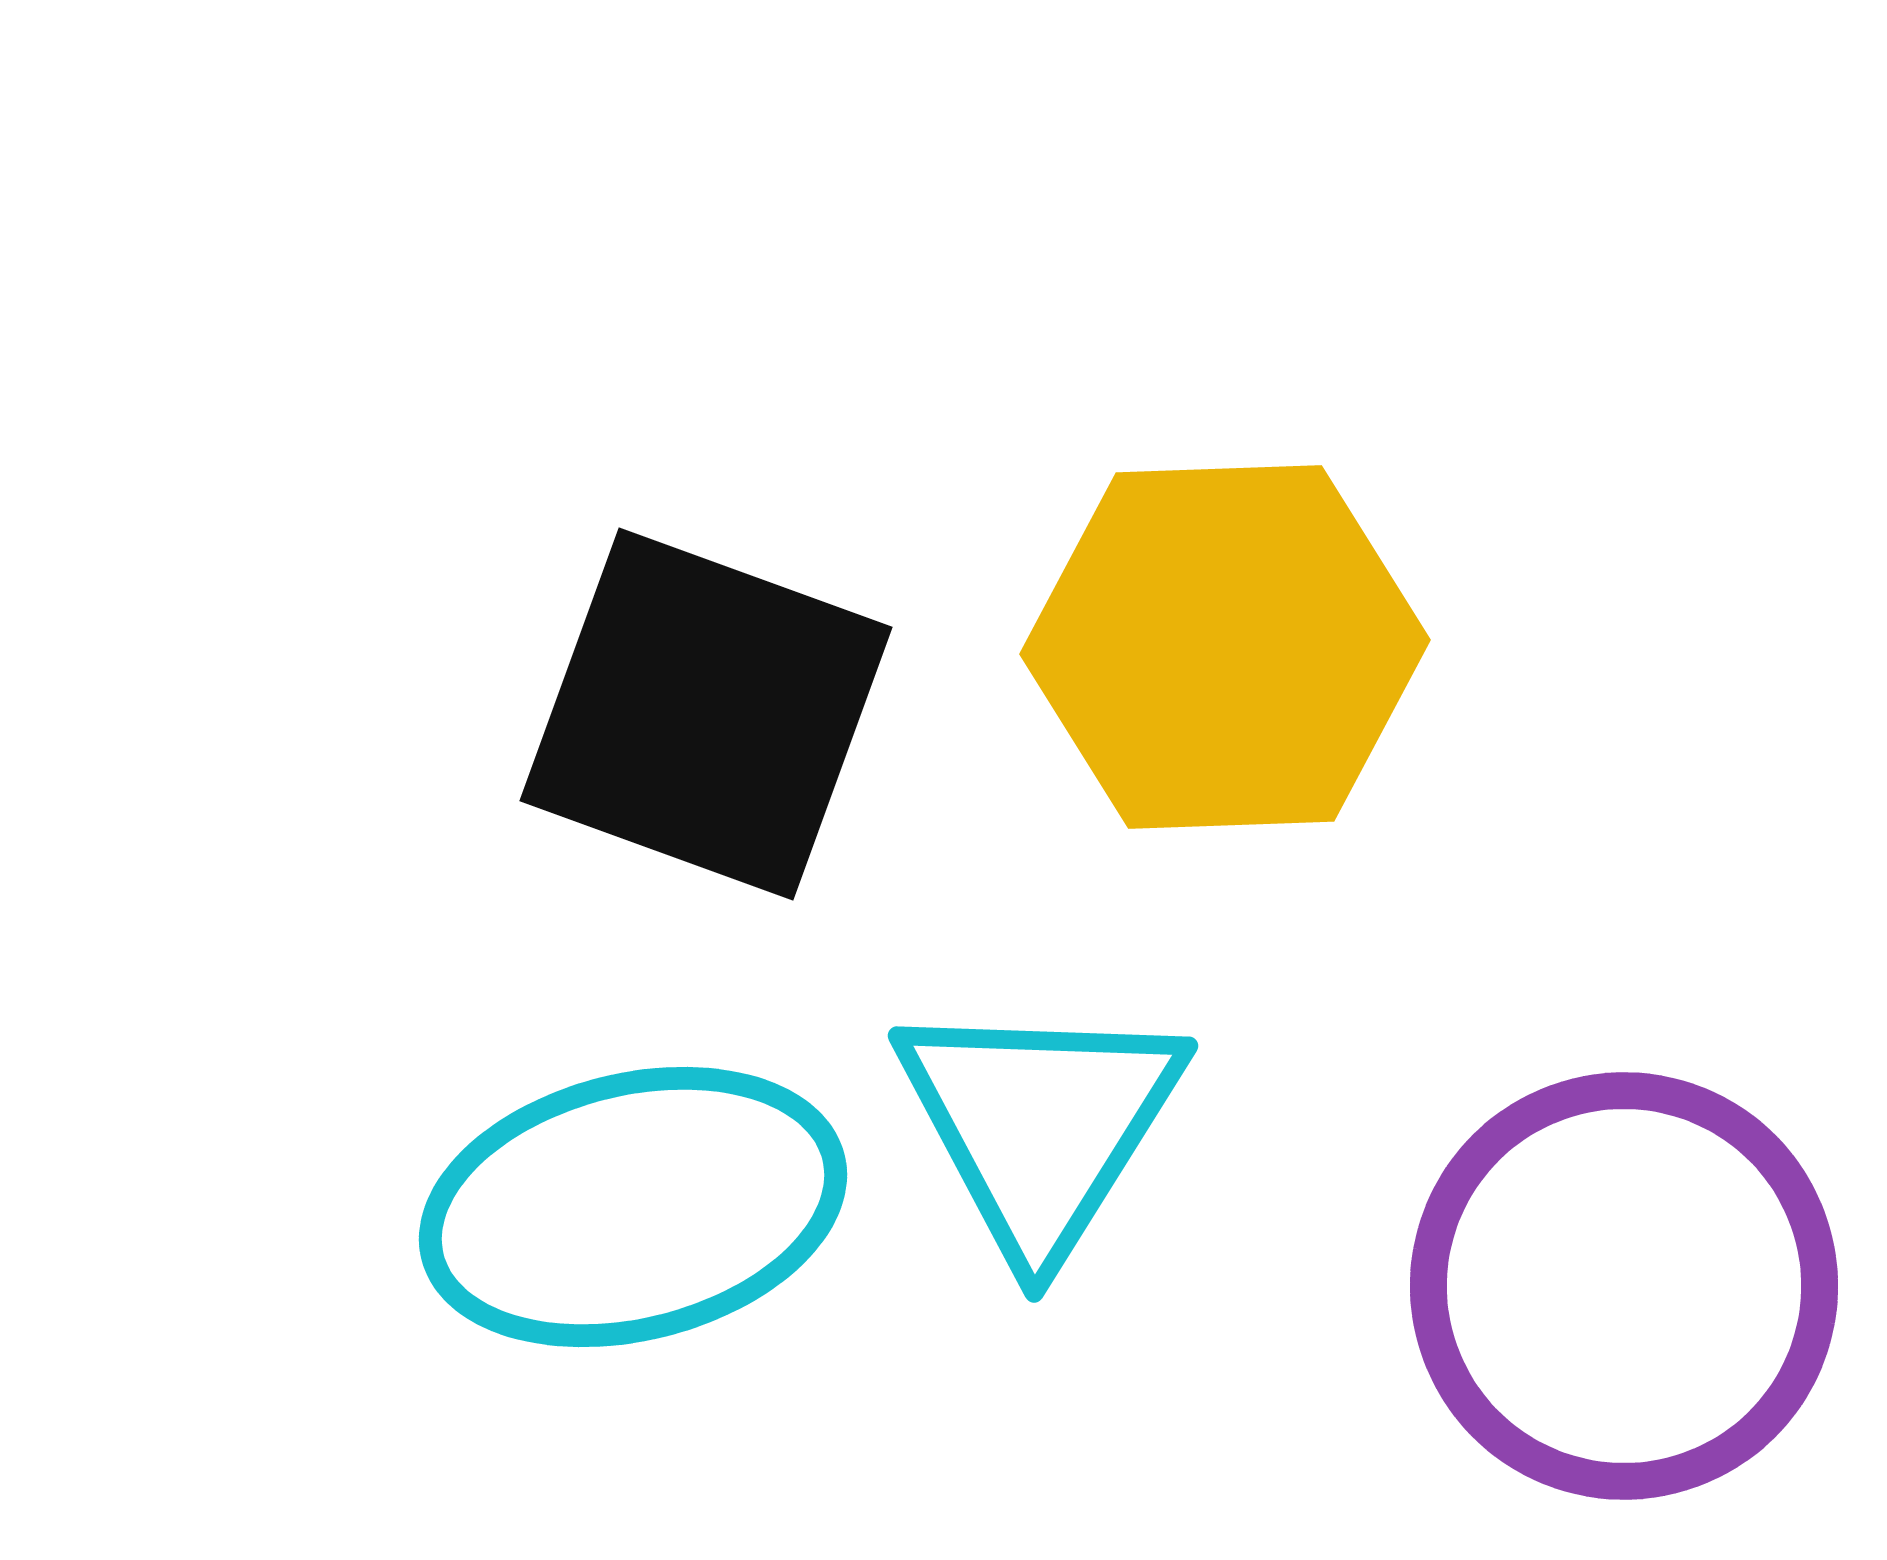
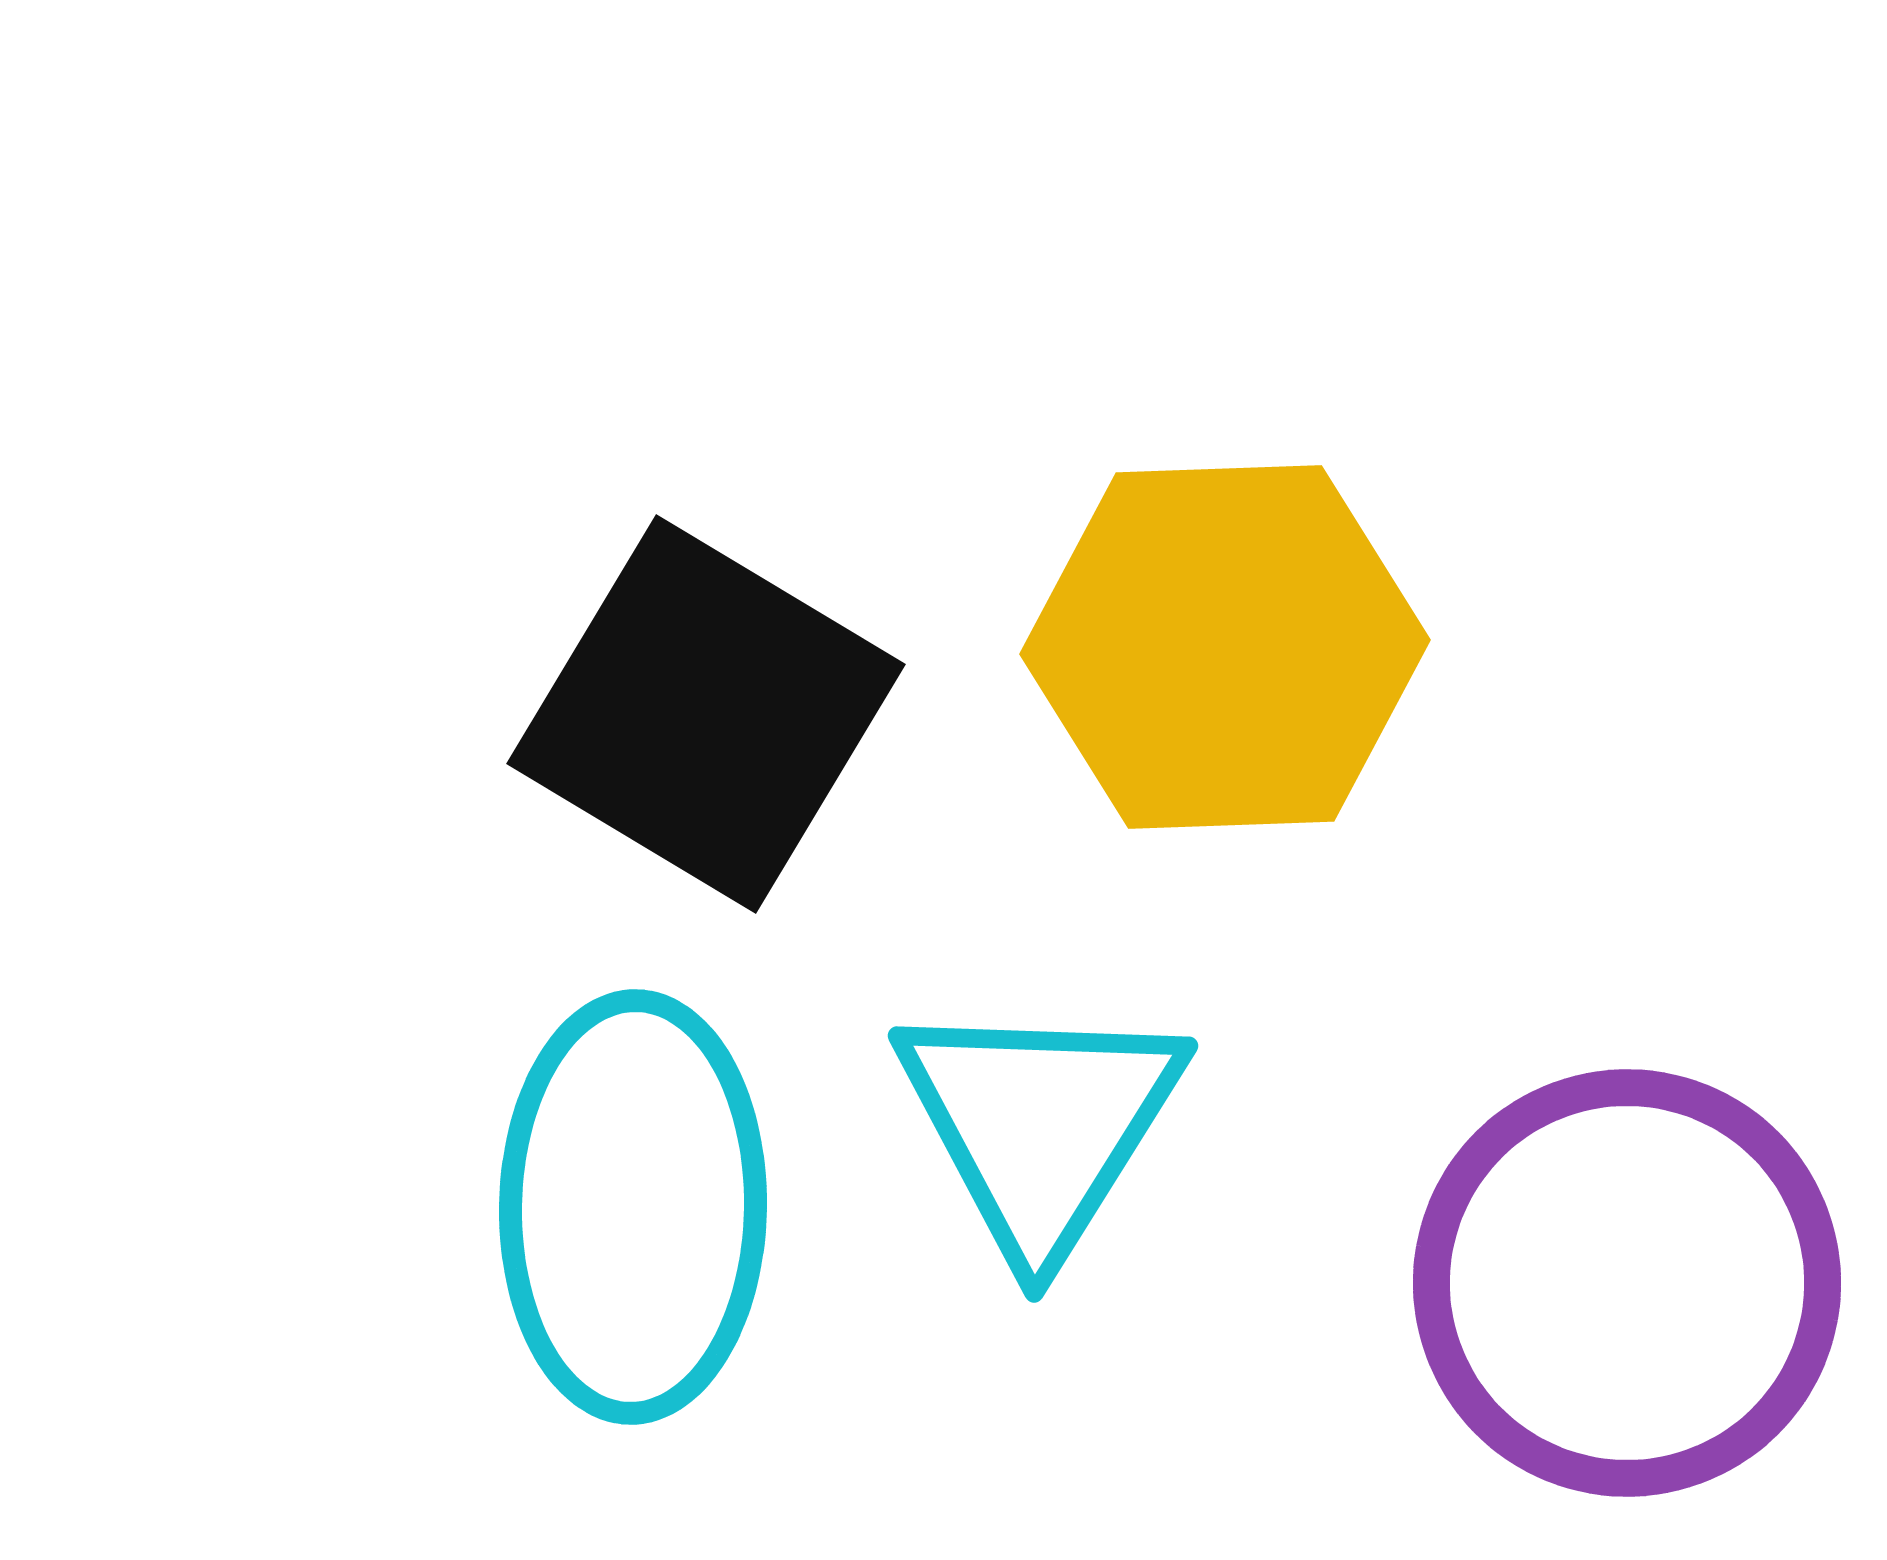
black square: rotated 11 degrees clockwise
cyan ellipse: rotated 75 degrees counterclockwise
purple circle: moved 3 px right, 3 px up
